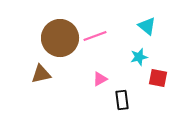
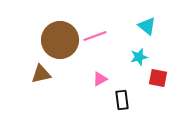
brown circle: moved 2 px down
